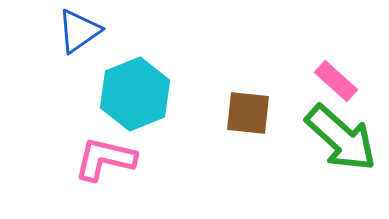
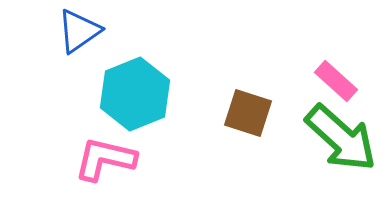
brown square: rotated 12 degrees clockwise
